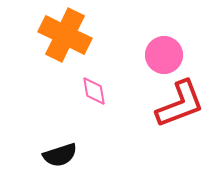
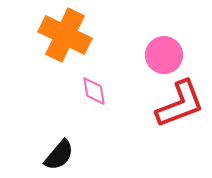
black semicircle: moved 1 px left; rotated 32 degrees counterclockwise
